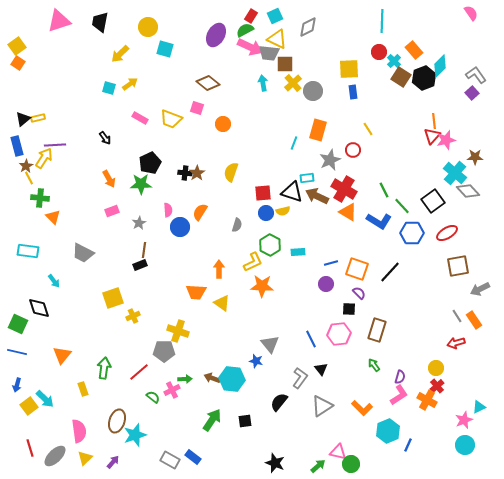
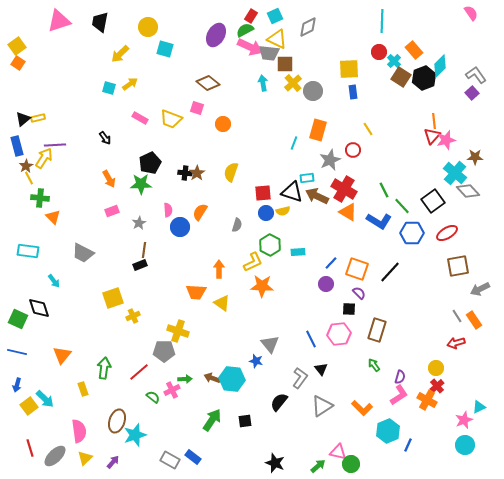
blue line at (331, 263): rotated 32 degrees counterclockwise
green square at (18, 324): moved 5 px up
